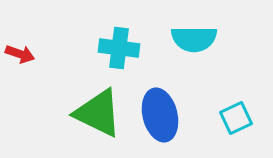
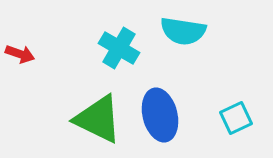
cyan semicircle: moved 11 px left, 8 px up; rotated 9 degrees clockwise
cyan cross: rotated 24 degrees clockwise
green triangle: moved 6 px down
